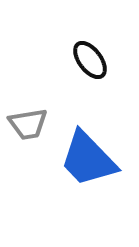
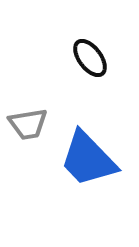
black ellipse: moved 2 px up
